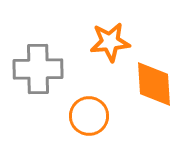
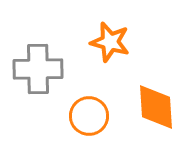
orange star: rotated 21 degrees clockwise
orange diamond: moved 2 px right, 23 px down
